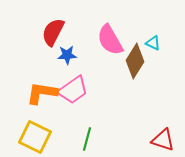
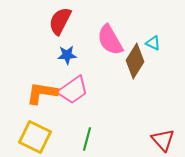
red semicircle: moved 7 px right, 11 px up
red triangle: rotated 30 degrees clockwise
